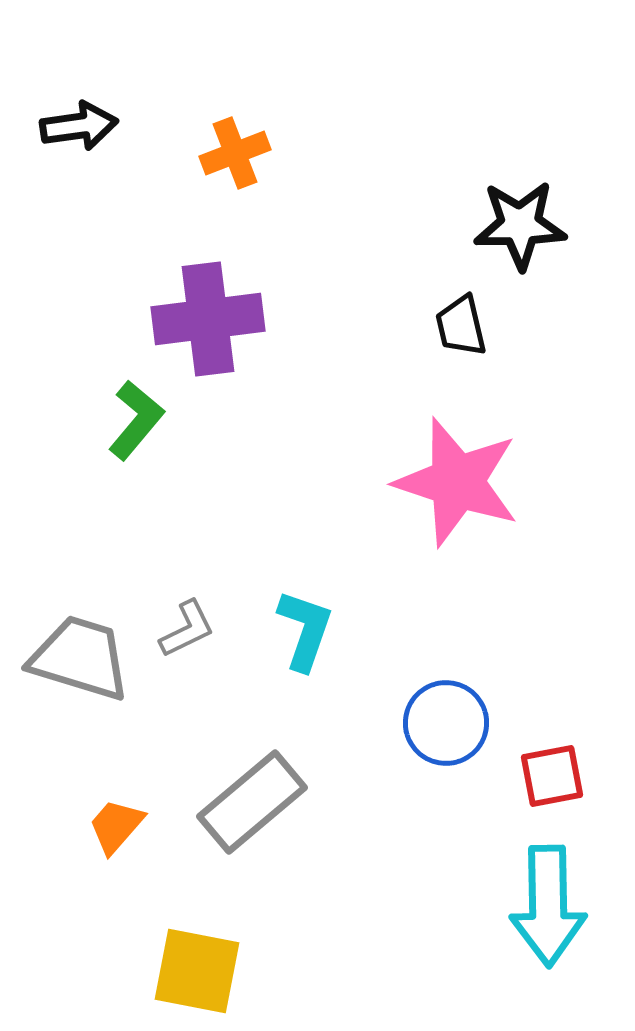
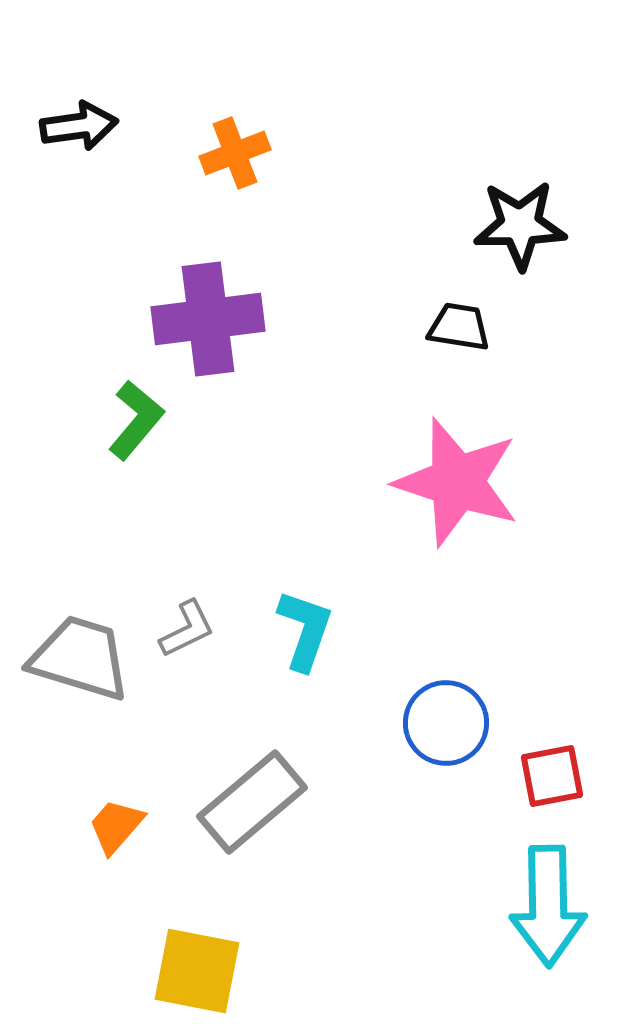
black trapezoid: moved 2 px left, 1 px down; rotated 112 degrees clockwise
